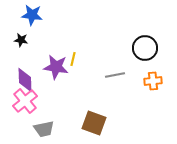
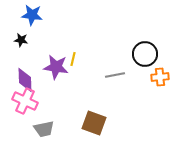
black circle: moved 6 px down
orange cross: moved 7 px right, 4 px up
pink cross: rotated 25 degrees counterclockwise
